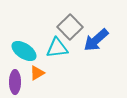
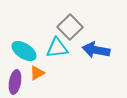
blue arrow: moved 10 px down; rotated 52 degrees clockwise
purple ellipse: rotated 10 degrees clockwise
